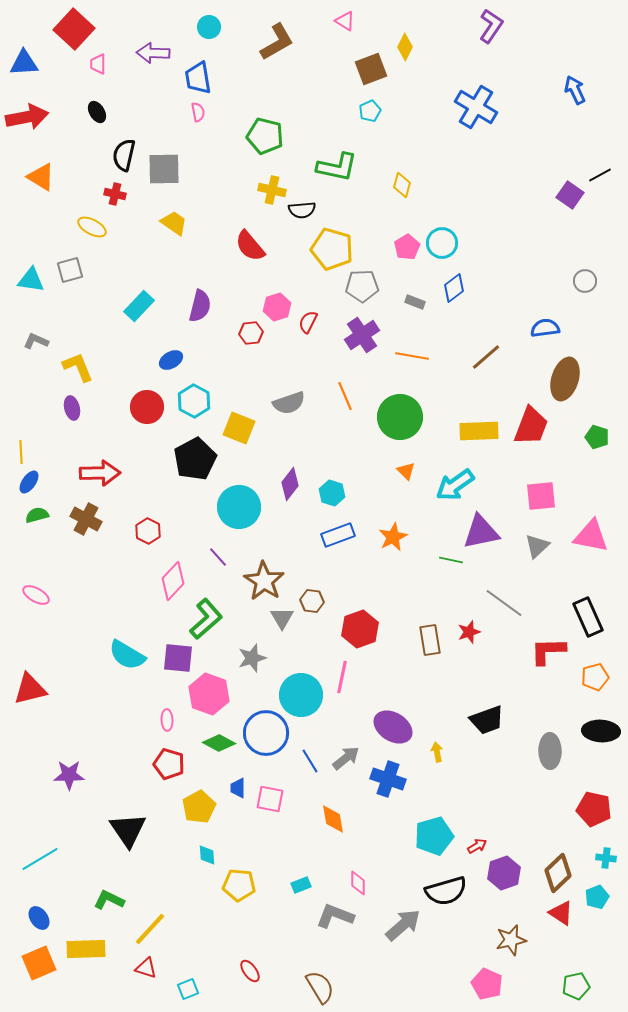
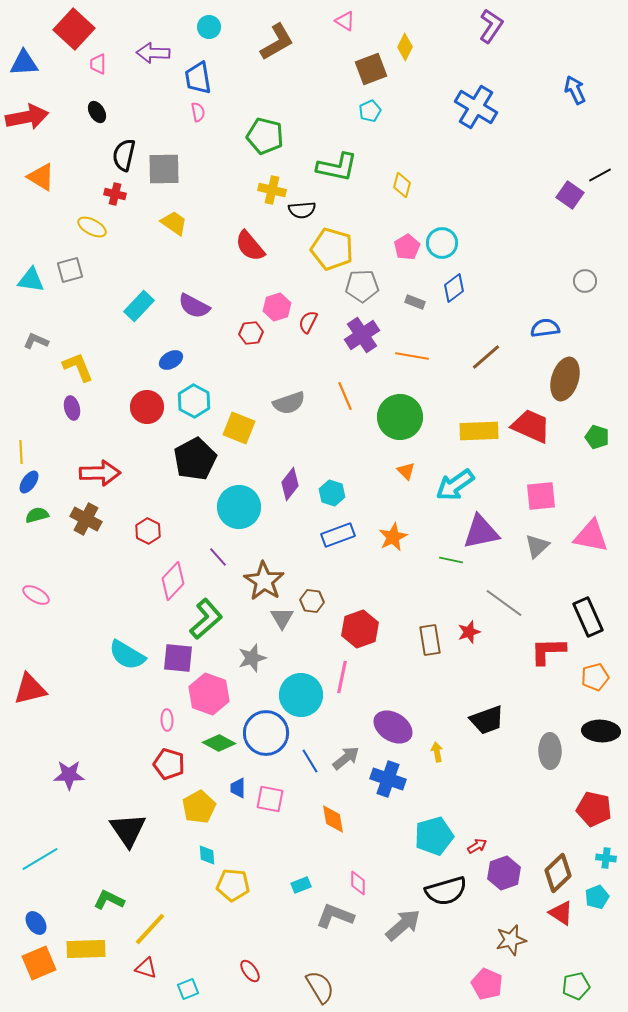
purple semicircle at (200, 306): moved 6 px left; rotated 104 degrees clockwise
red trapezoid at (531, 426): rotated 87 degrees counterclockwise
yellow pentagon at (239, 885): moved 6 px left
blue ellipse at (39, 918): moved 3 px left, 5 px down
